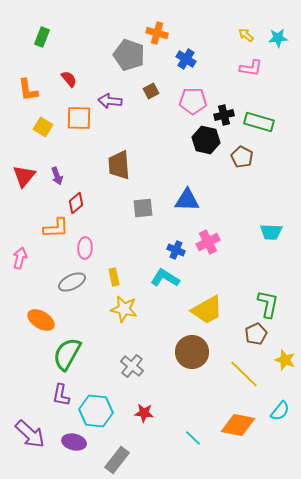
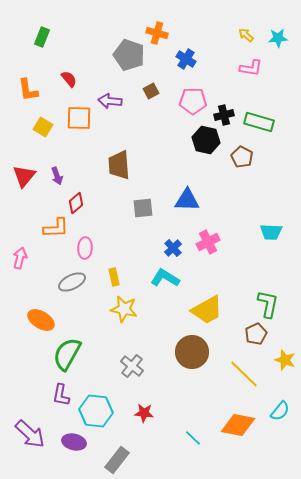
blue cross at (176, 250): moved 3 px left, 2 px up; rotated 24 degrees clockwise
